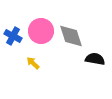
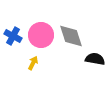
pink circle: moved 4 px down
yellow arrow: rotated 72 degrees clockwise
